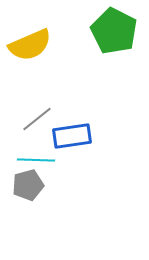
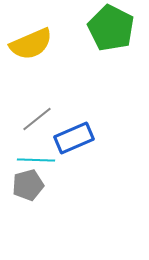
green pentagon: moved 3 px left, 3 px up
yellow semicircle: moved 1 px right, 1 px up
blue rectangle: moved 2 px right, 2 px down; rotated 15 degrees counterclockwise
